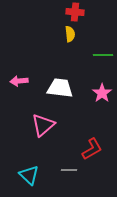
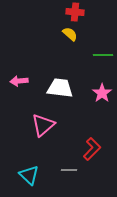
yellow semicircle: rotated 42 degrees counterclockwise
red L-shape: rotated 15 degrees counterclockwise
